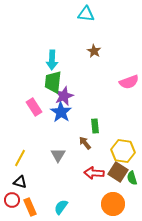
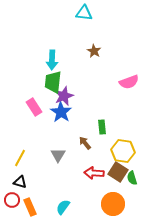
cyan triangle: moved 2 px left, 1 px up
green rectangle: moved 7 px right, 1 px down
cyan semicircle: moved 2 px right
